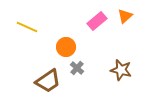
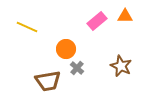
orange triangle: rotated 42 degrees clockwise
orange circle: moved 2 px down
brown star: moved 4 px up; rotated 10 degrees clockwise
brown trapezoid: rotated 24 degrees clockwise
